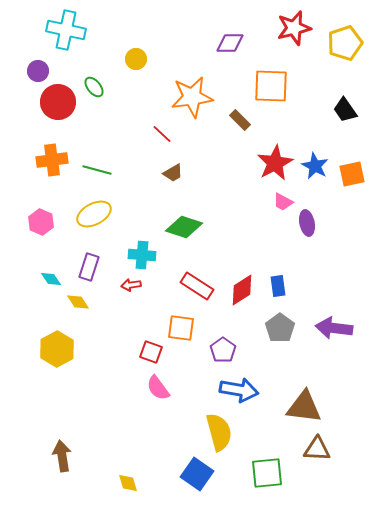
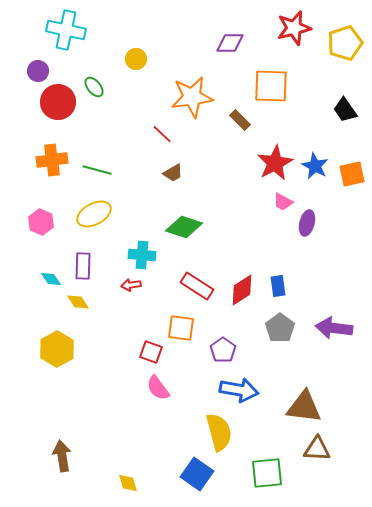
purple ellipse at (307, 223): rotated 25 degrees clockwise
purple rectangle at (89, 267): moved 6 px left, 1 px up; rotated 16 degrees counterclockwise
